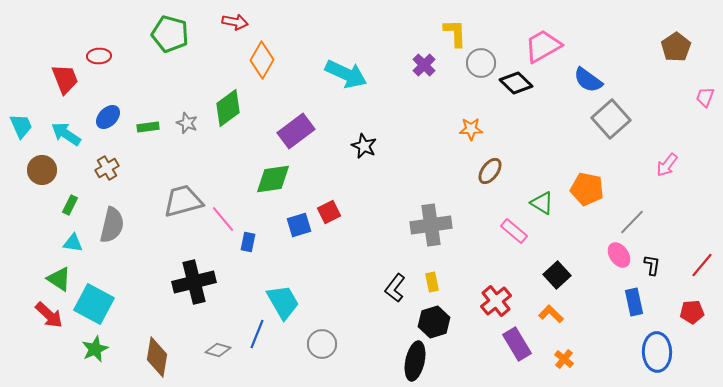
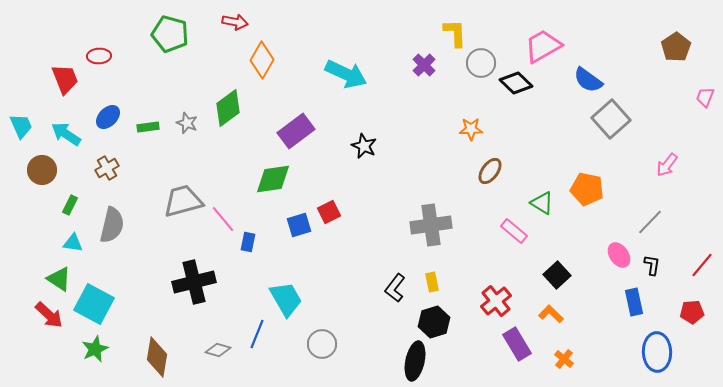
gray line at (632, 222): moved 18 px right
cyan trapezoid at (283, 302): moved 3 px right, 3 px up
